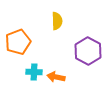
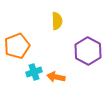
orange pentagon: moved 1 px left, 4 px down
cyan cross: rotated 21 degrees counterclockwise
